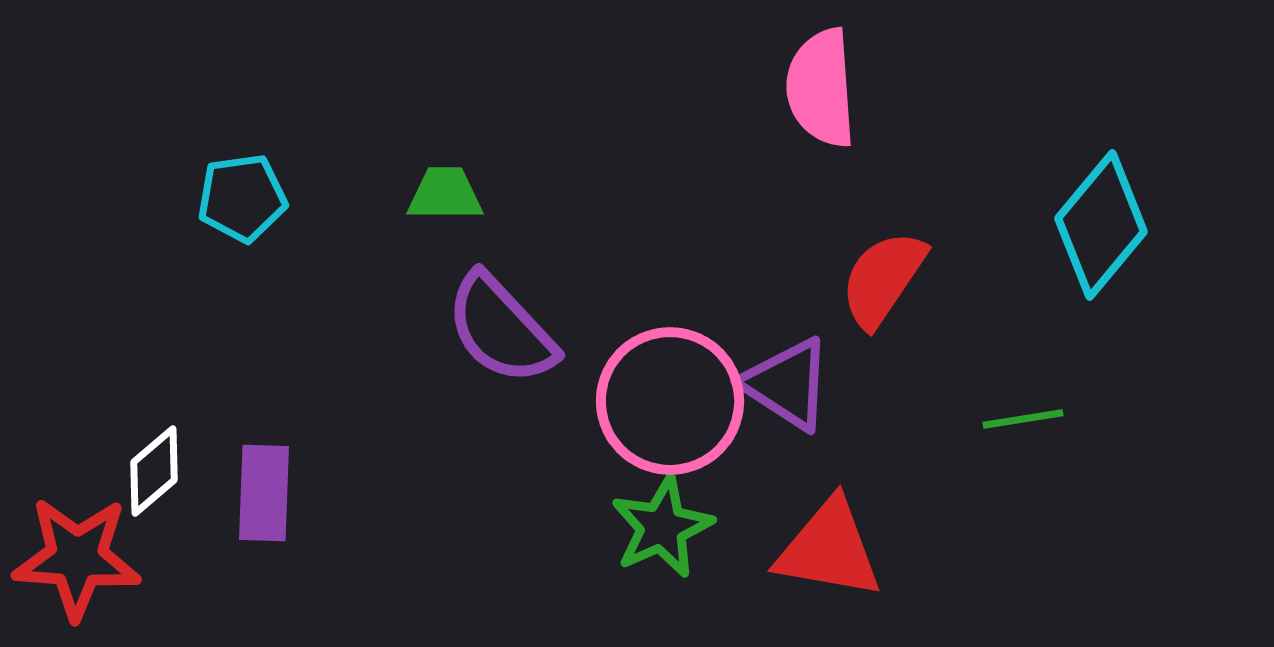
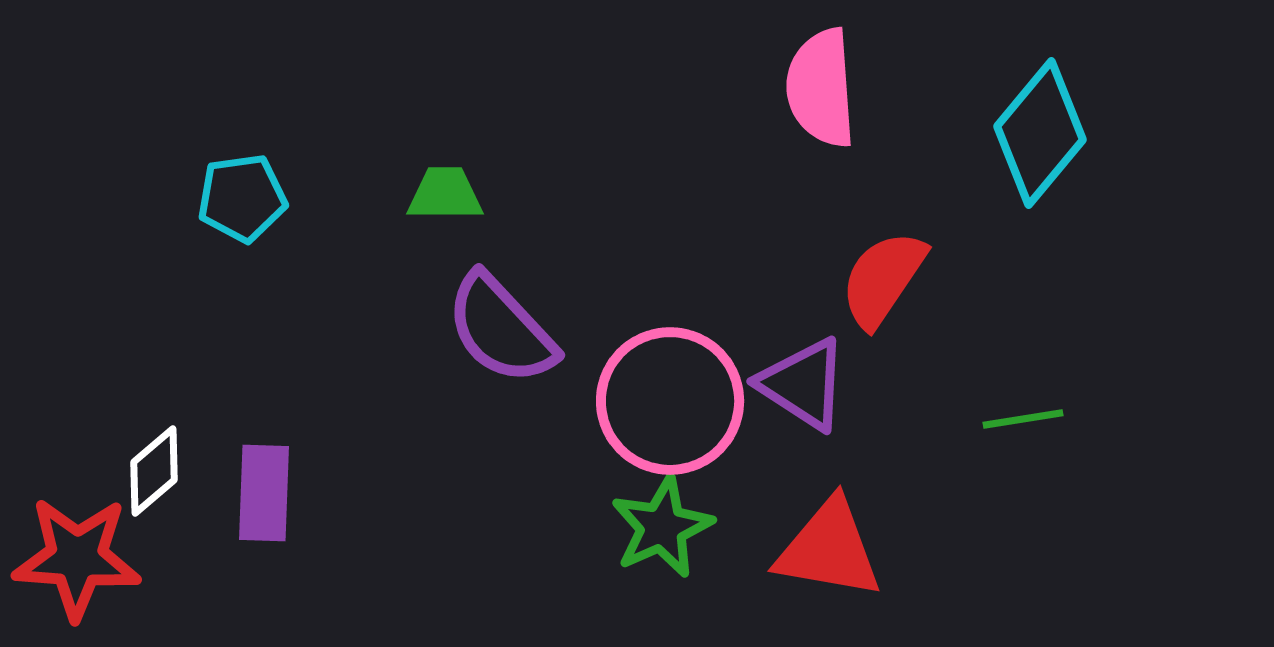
cyan diamond: moved 61 px left, 92 px up
purple triangle: moved 16 px right
